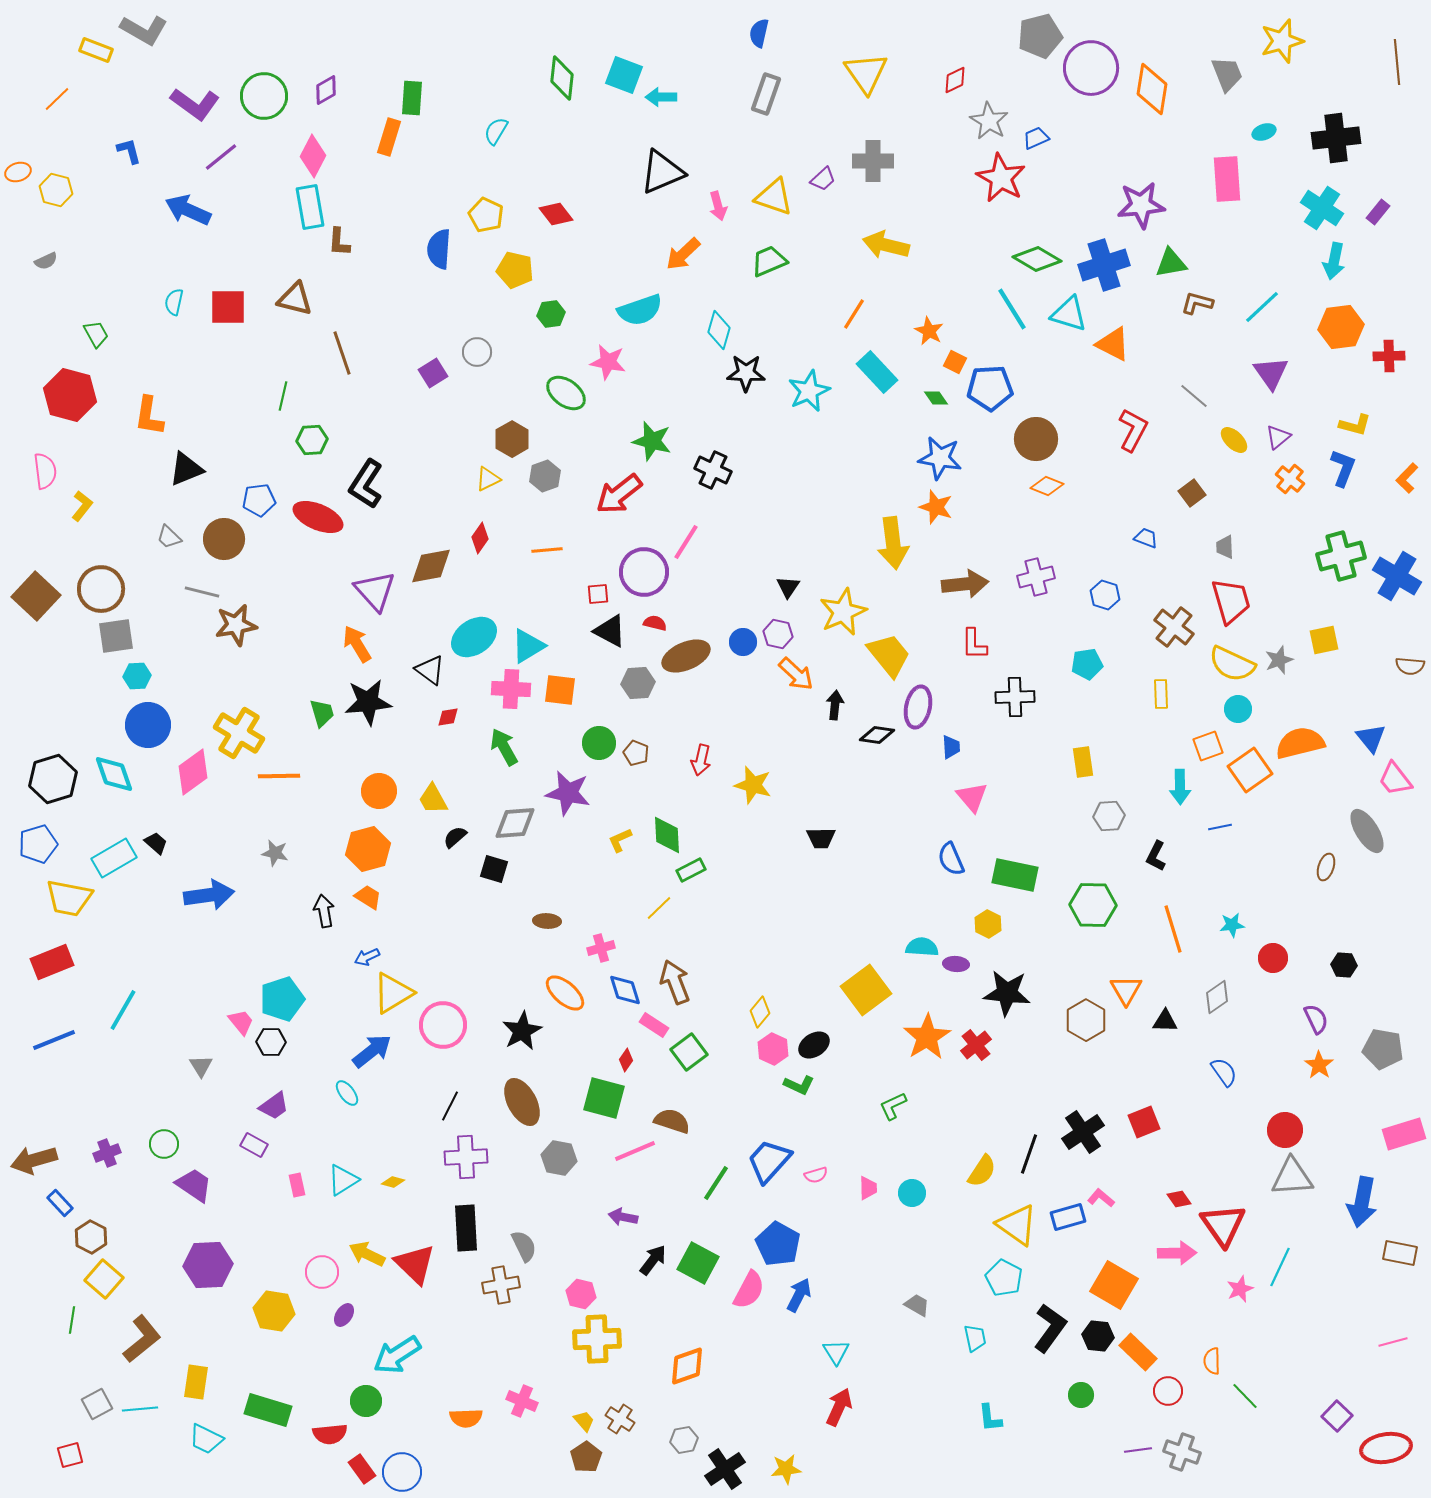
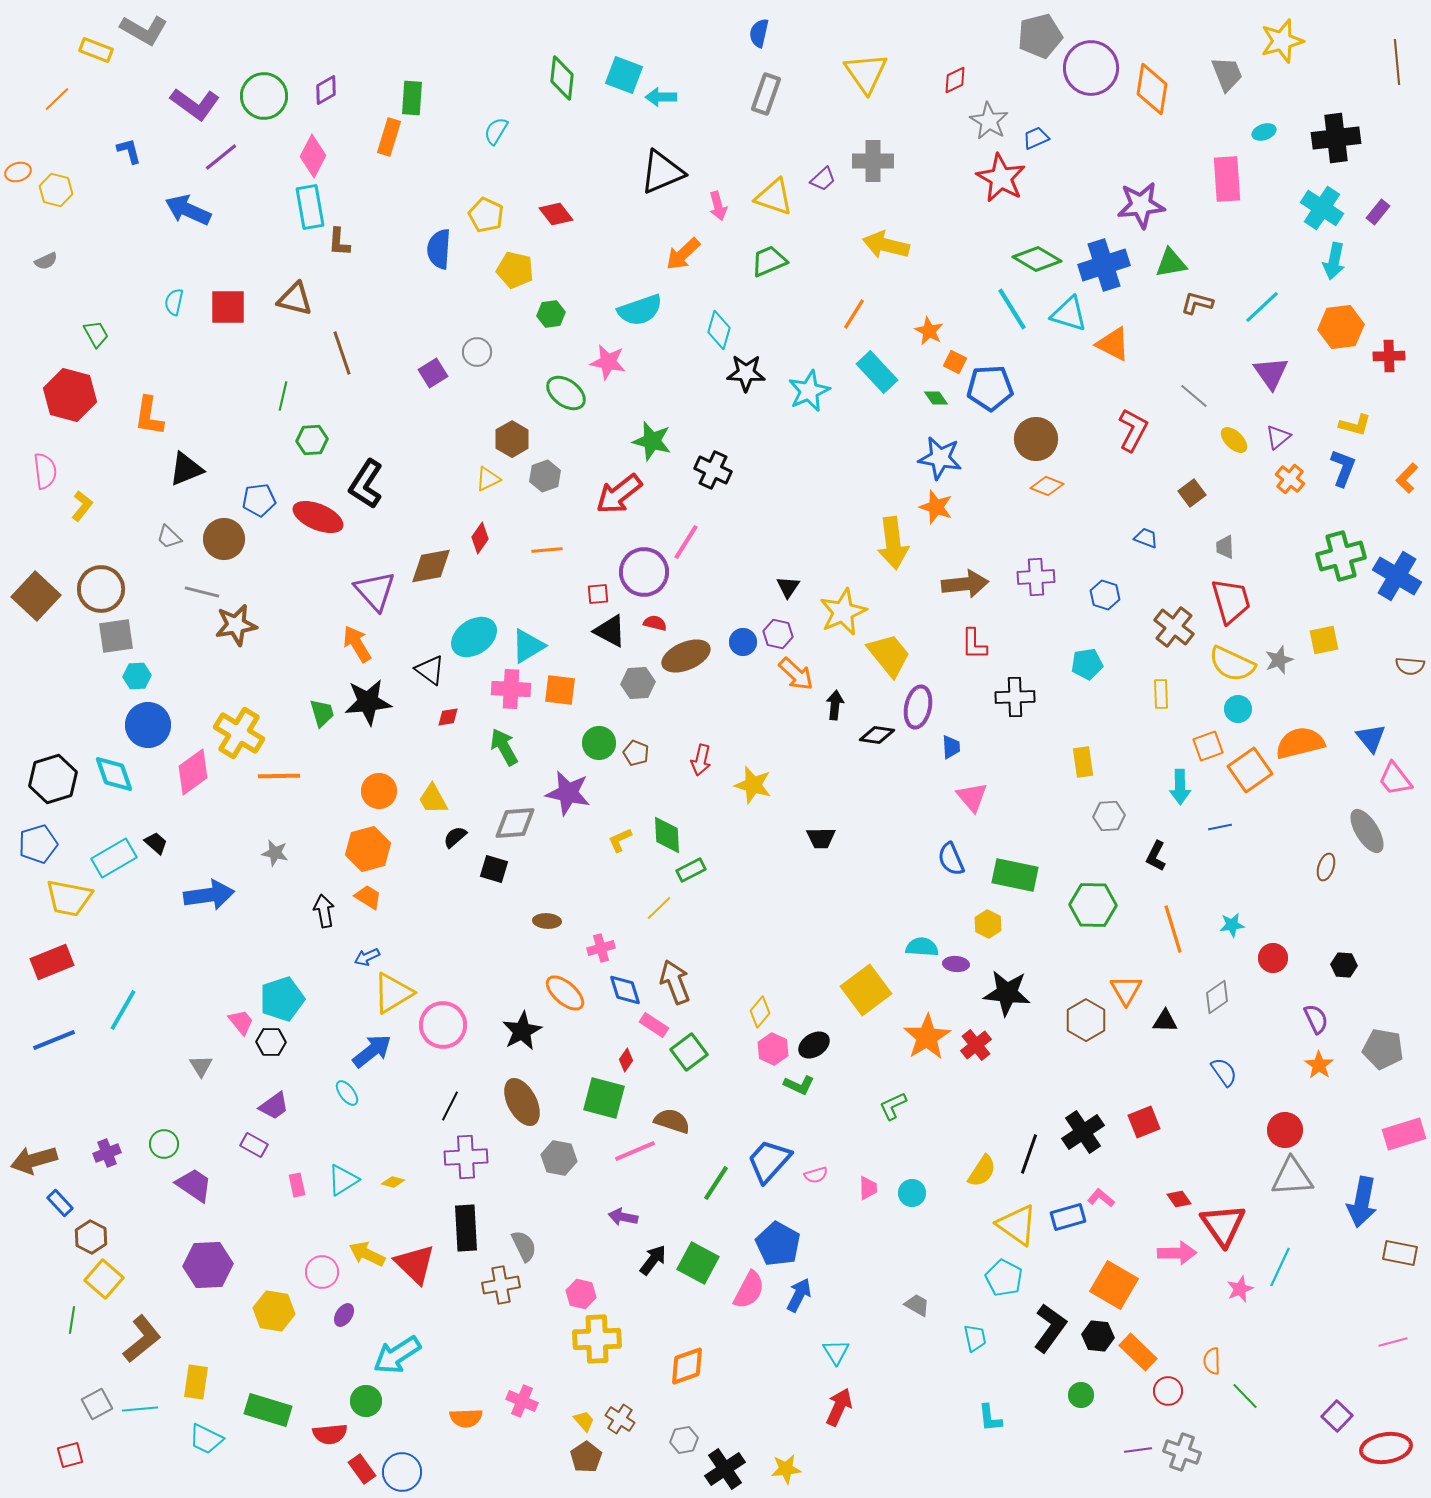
purple cross at (1036, 577): rotated 12 degrees clockwise
